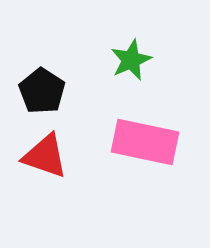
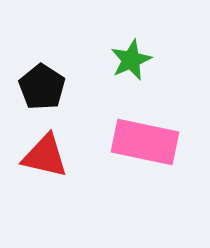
black pentagon: moved 4 px up
red triangle: rotated 6 degrees counterclockwise
